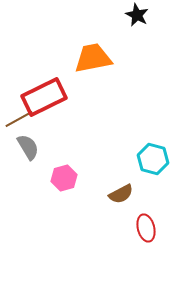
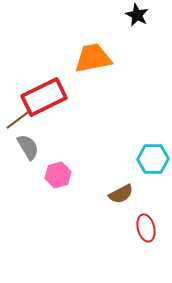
brown line: rotated 8 degrees counterclockwise
cyan hexagon: rotated 16 degrees counterclockwise
pink hexagon: moved 6 px left, 3 px up
